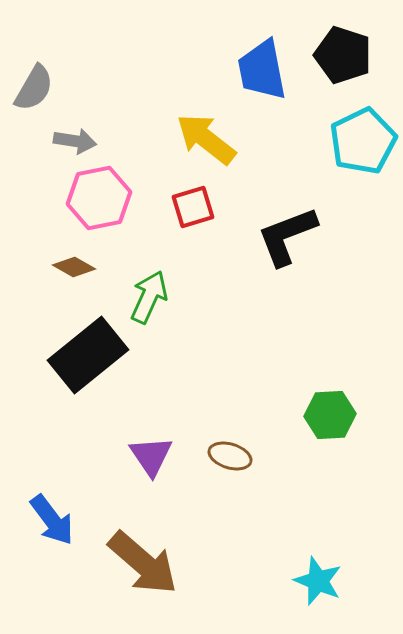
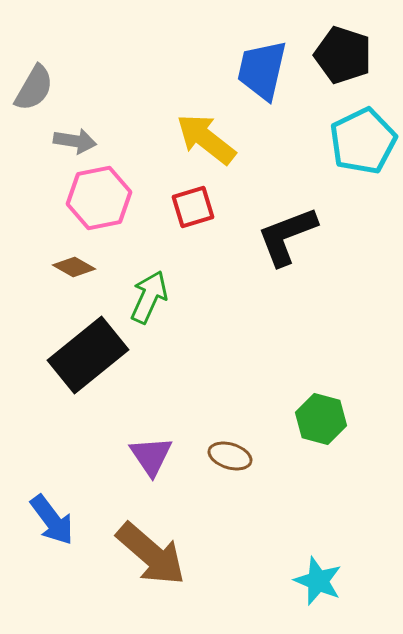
blue trapezoid: rotated 24 degrees clockwise
green hexagon: moved 9 px left, 4 px down; rotated 18 degrees clockwise
brown arrow: moved 8 px right, 9 px up
